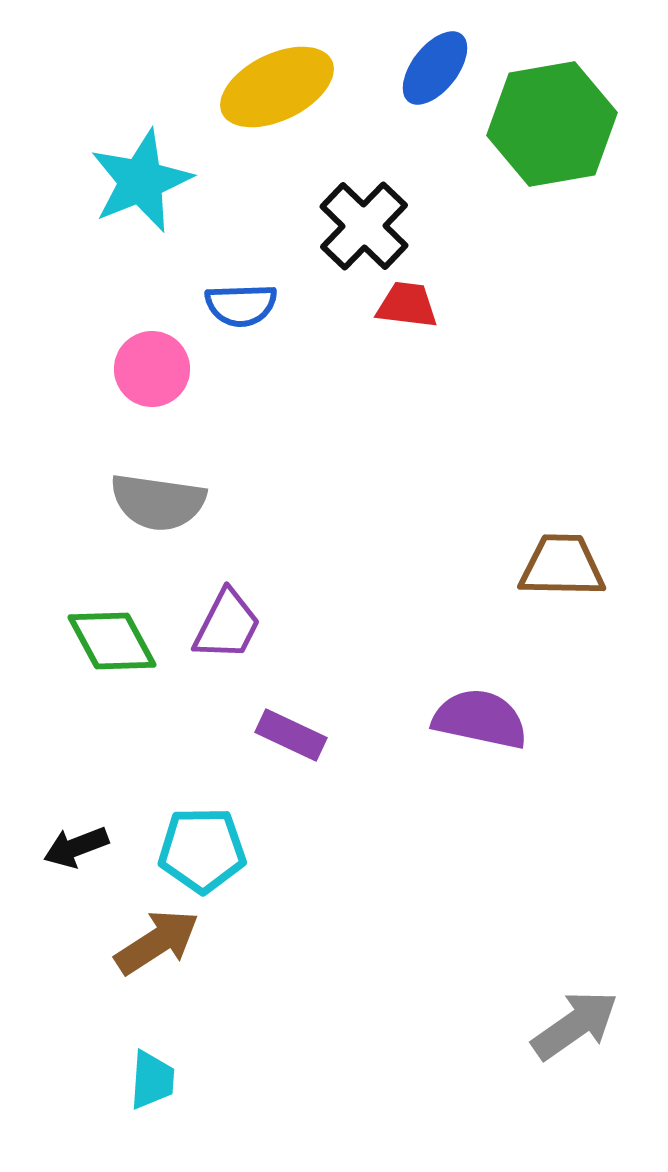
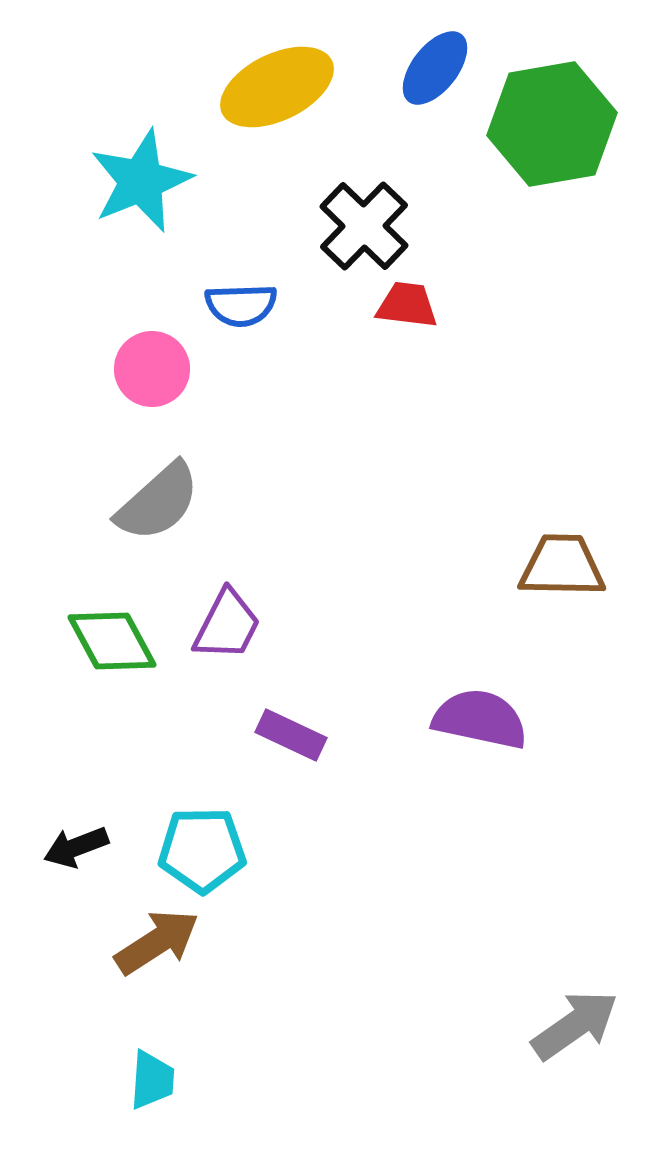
gray semicircle: rotated 50 degrees counterclockwise
